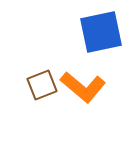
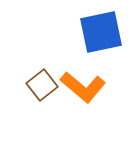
brown square: rotated 16 degrees counterclockwise
